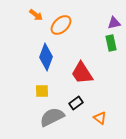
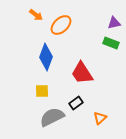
green rectangle: rotated 56 degrees counterclockwise
orange triangle: rotated 40 degrees clockwise
